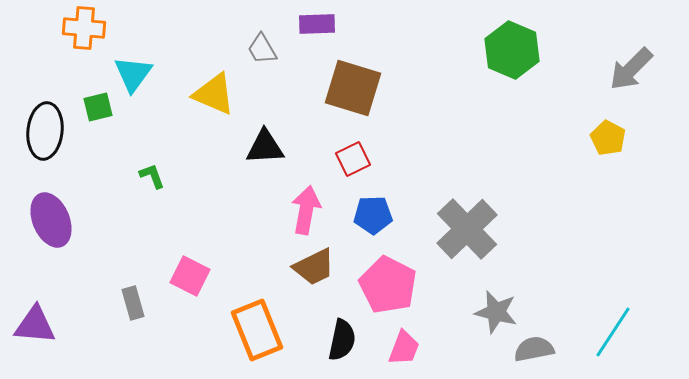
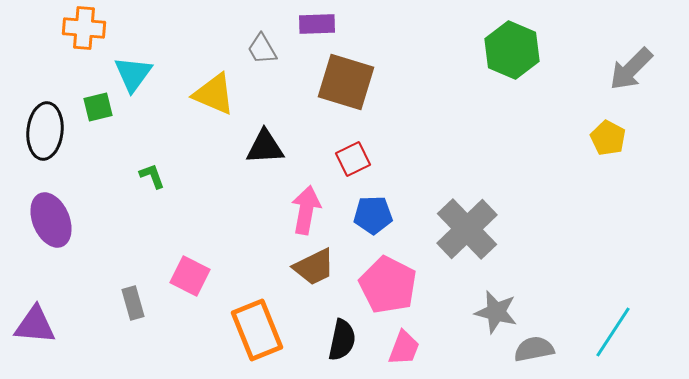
brown square: moved 7 px left, 6 px up
